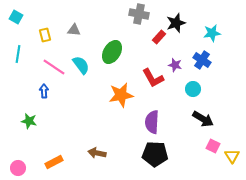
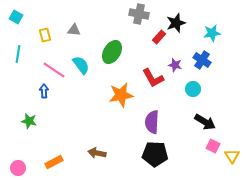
pink line: moved 3 px down
black arrow: moved 2 px right, 3 px down
